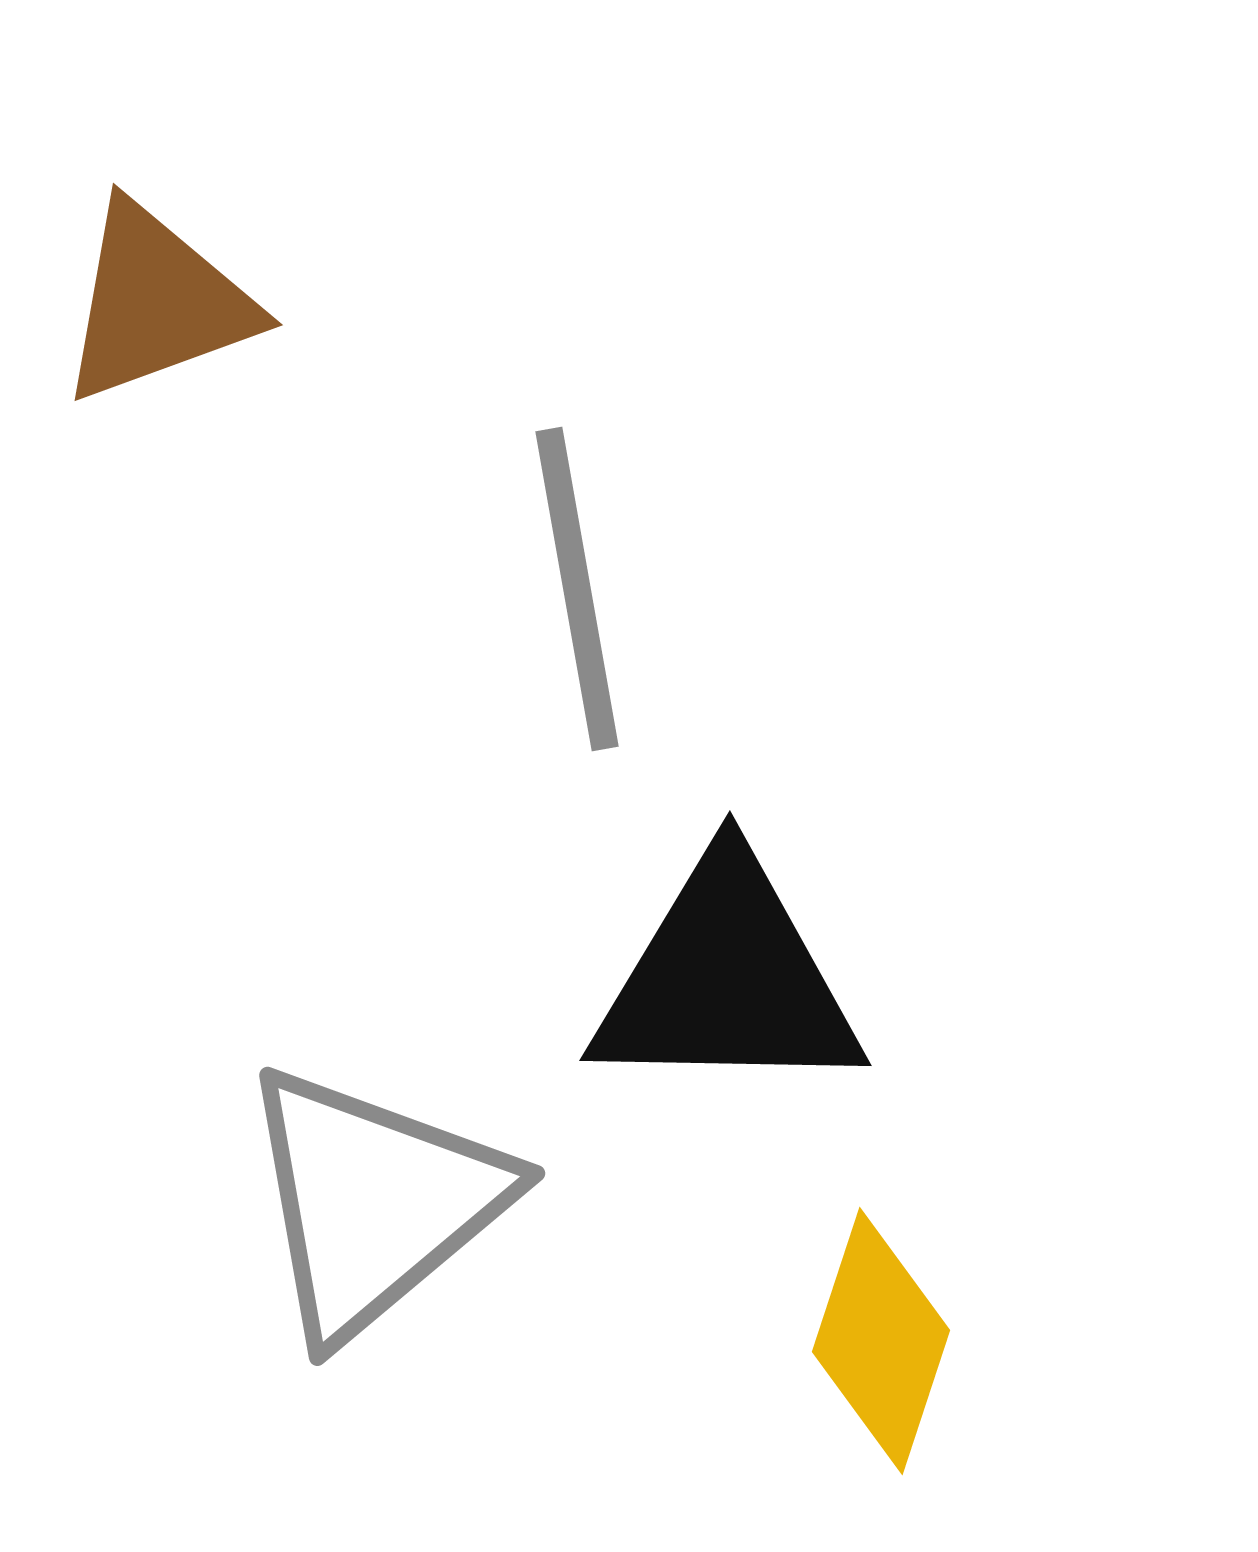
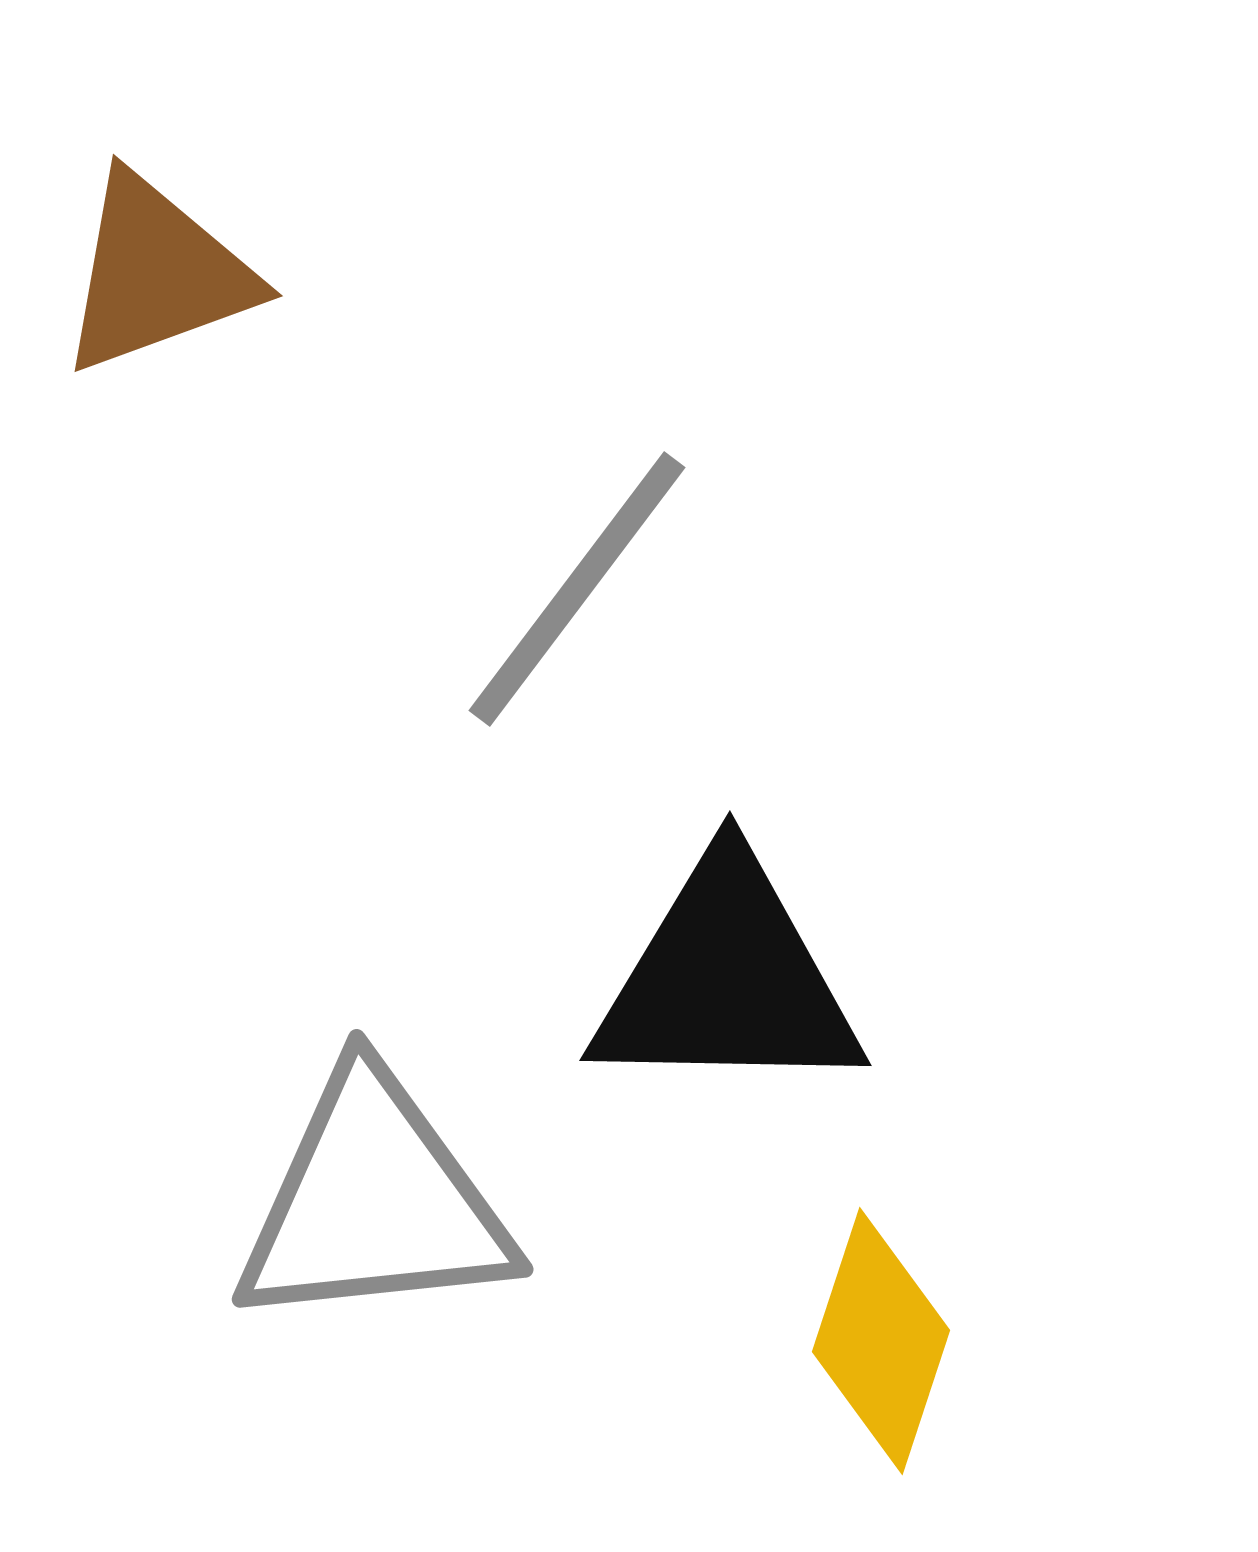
brown triangle: moved 29 px up
gray line: rotated 47 degrees clockwise
gray triangle: rotated 34 degrees clockwise
